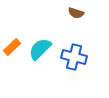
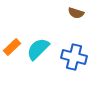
cyan semicircle: moved 2 px left
